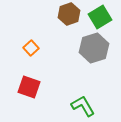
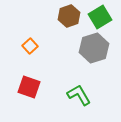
brown hexagon: moved 2 px down
orange square: moved 1 px left, 2 px up
green L-shape: moved 4 px left, 11 px up
